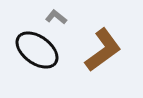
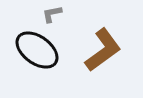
gray L-shape: moved 4 px left, 3 px up; rotated 50 degrees counterclockwise
